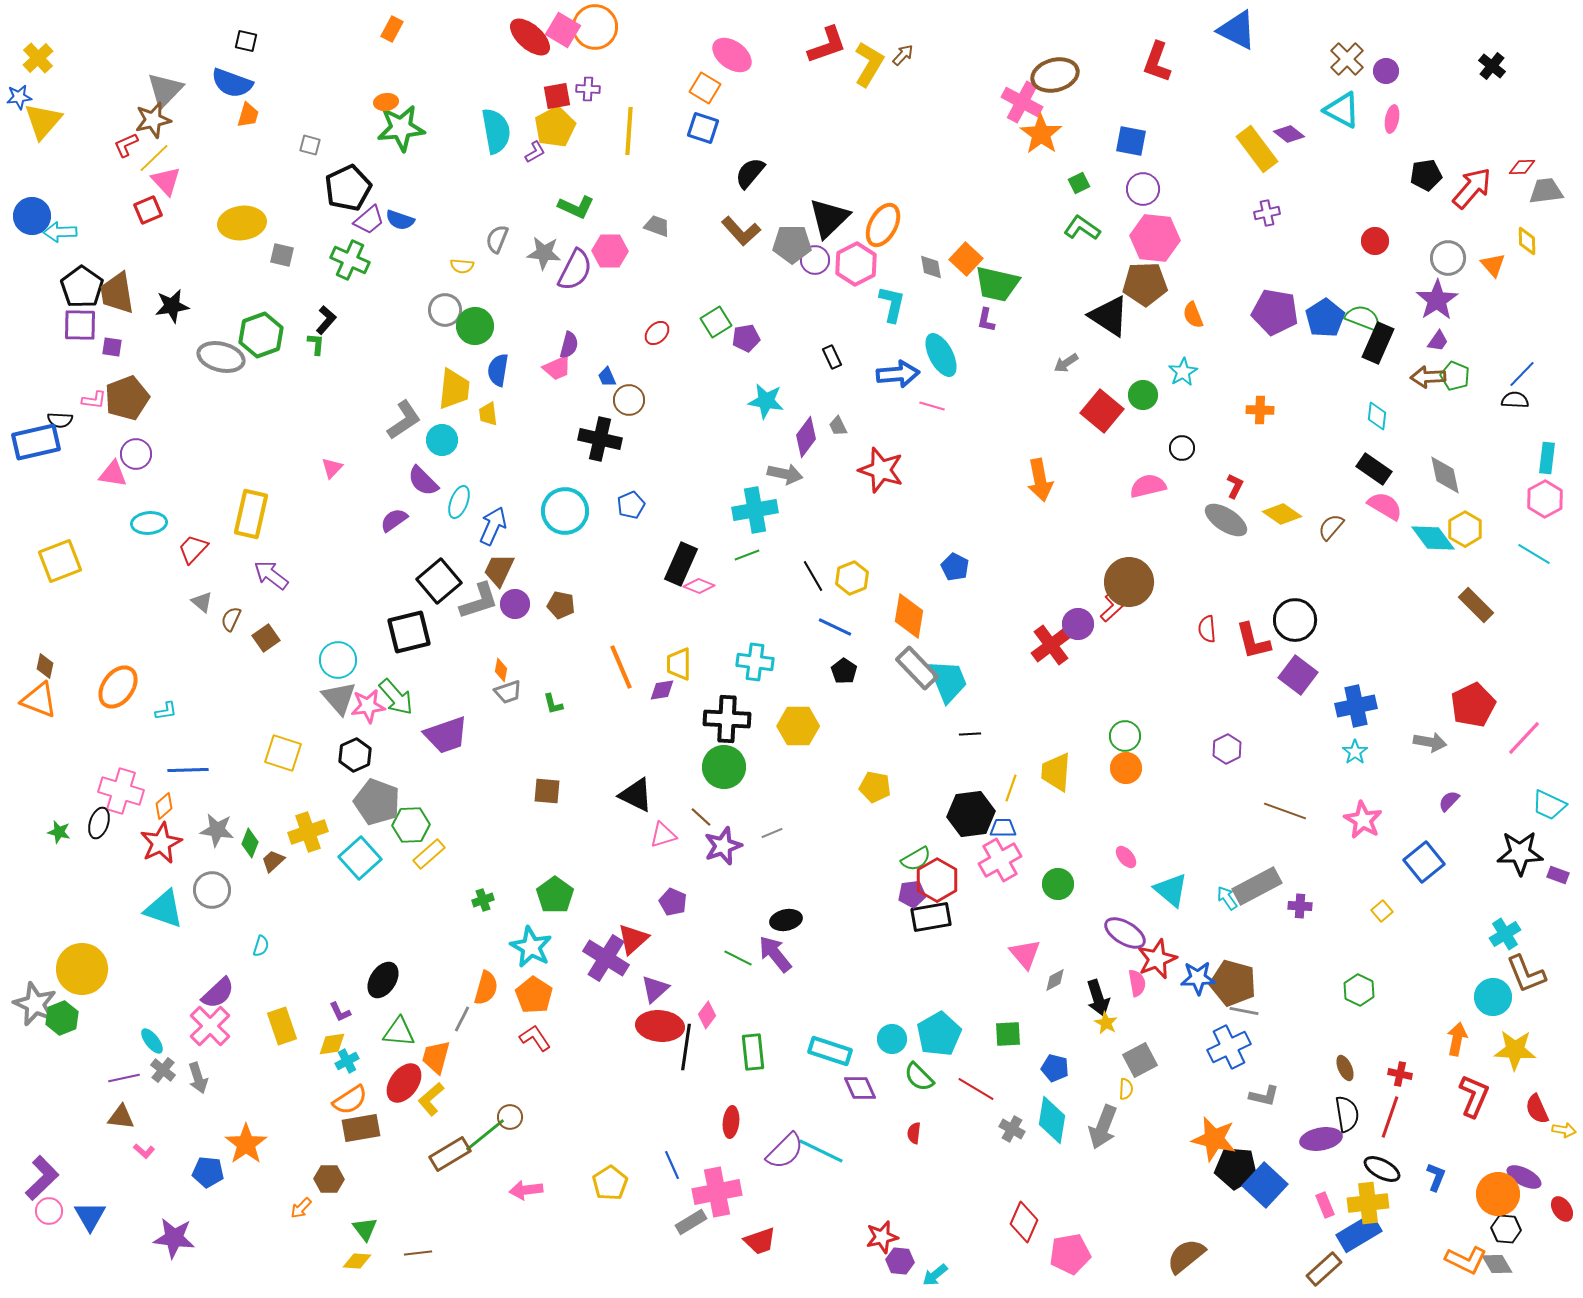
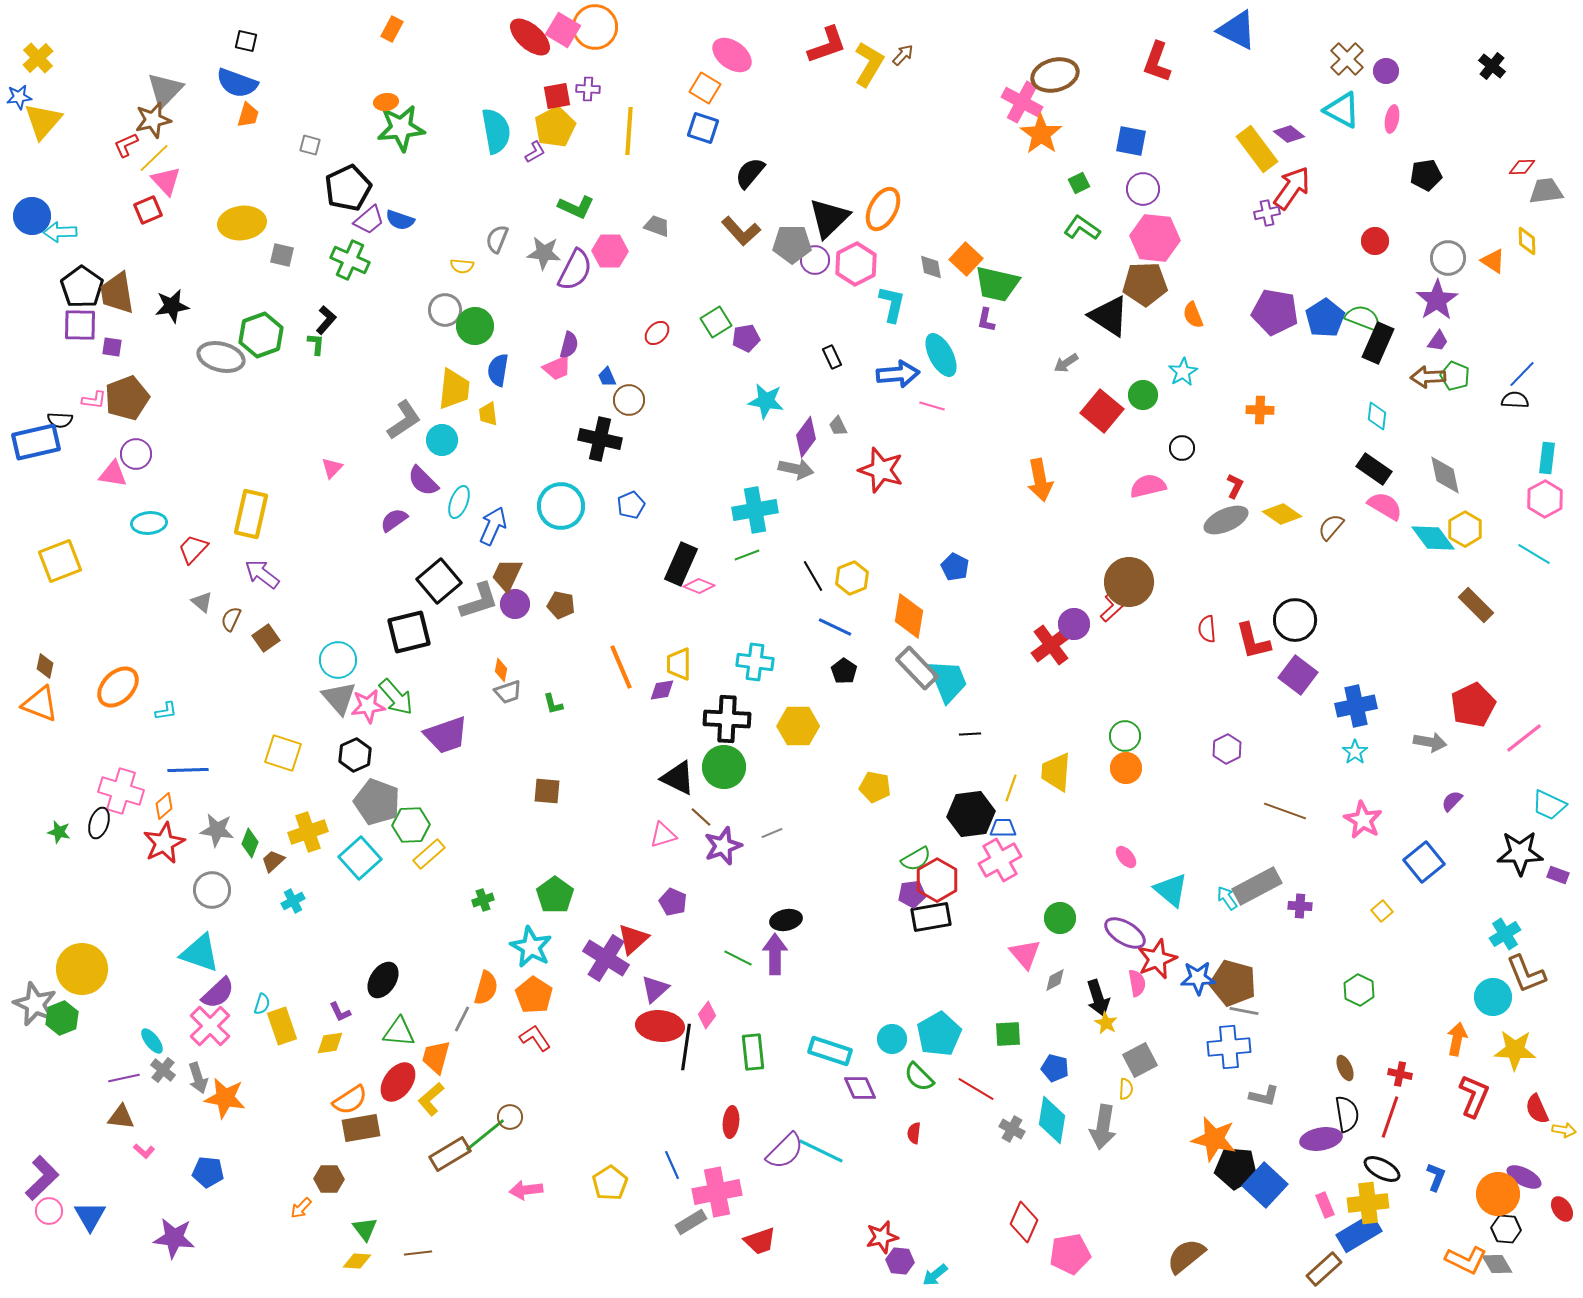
blue semicircle at (232, 83): moved 5 px right
red arrow at (1472, 188): moved 180 px left; rotated 6 degrees counterclockwise
orange ellipse at (883, 225): moved 16 px up
orange triangle at (1493, 265): moved 4 px up; rotated 16 degrees counterclockwise
gray arrow at (785, 474): moved 11 px right, 5 px up
cyan circle at (565, 511): moved 4 px left, 5 px up
gray ellipse at (1226, 520): rotated 57 degrees counterclockwise
brown trapezoid at (499, 570): moved 8 px right, 5 px down
purple arrow at (271, 575): moved 9 px left, 1 px up
purple circle at (1078, 624): moved 4 px left
orange ellipse at (118, 687): rotated 9 degrees clockwise
orange triangle at (39, 700): moved 1 px right, 4 px down
pink line at (1524, 738): rotated 9 degrees clockwise
black triangle at (636, 795): moved 42 px right, 17 px up
purple semicircle at (1449, 801): moved 3 px right
red star at (161, 843): moved 3 px right
green circle at (1058, 884): moved 2 px right, 34 px down
cyan triangle at (164, 909): moved 36 px right, 44 px down
cyan semicircle at (261, 946): moved 1 px right, 58 px down
purple arrow at (775, 954): rotated 39 degrees clockwise
yellow diamond at (332, 1044): moved 2 px left, 1 px up
blue cross at (1229, 1047): rotated 21 degrees clockwise
cyan cross at (347, 1061): moved 54 px left, 160 px up
red ellipse at (404, 1083): moved 6 px left, 1 px up
gray arrow at (1103, 1127): rotated 12 degrees counterclockwise
orange star at (246, 1144): moved 21 px left, 46 px up; rotated 27 degrees counterclockwise
